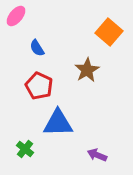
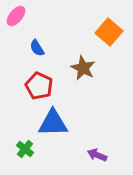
brown star: moved 4 px left, 2 px up; rotated 15 degrees counterclockwise
blue triangle: moved 5 px left
